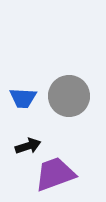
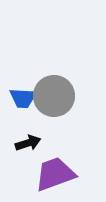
gray circle: moved 15 px left
black arrow: moved 3 px up
